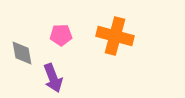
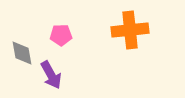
orange cross: moved 15 px right, 6 px up; rotated 21 degrees counterclockwise
purple arrow: moved 2 px left, 3 px up; rotated 8 degrees counterclockwise
